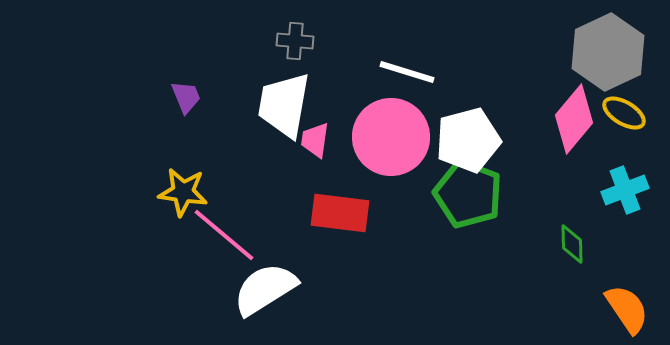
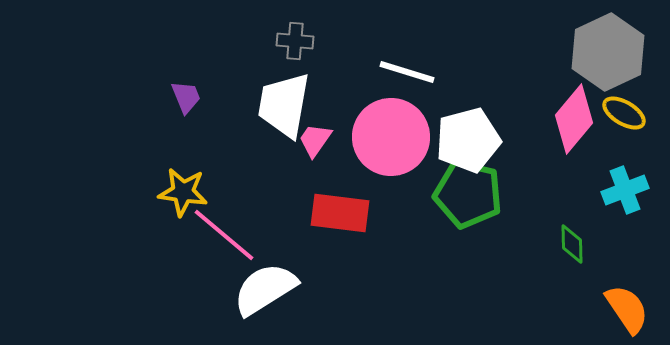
pink trapezoid: rotated 27 degrees clockwise
green pentagon: rotated 8 degrees counterclockwise
